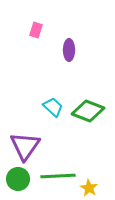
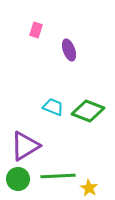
purple ellipse: rotated 20 degrees counterclockwise
cyan trapezoid: rotated 20 degrees counterclockwise
purple triangle: rotated 24 degrees clockwise
